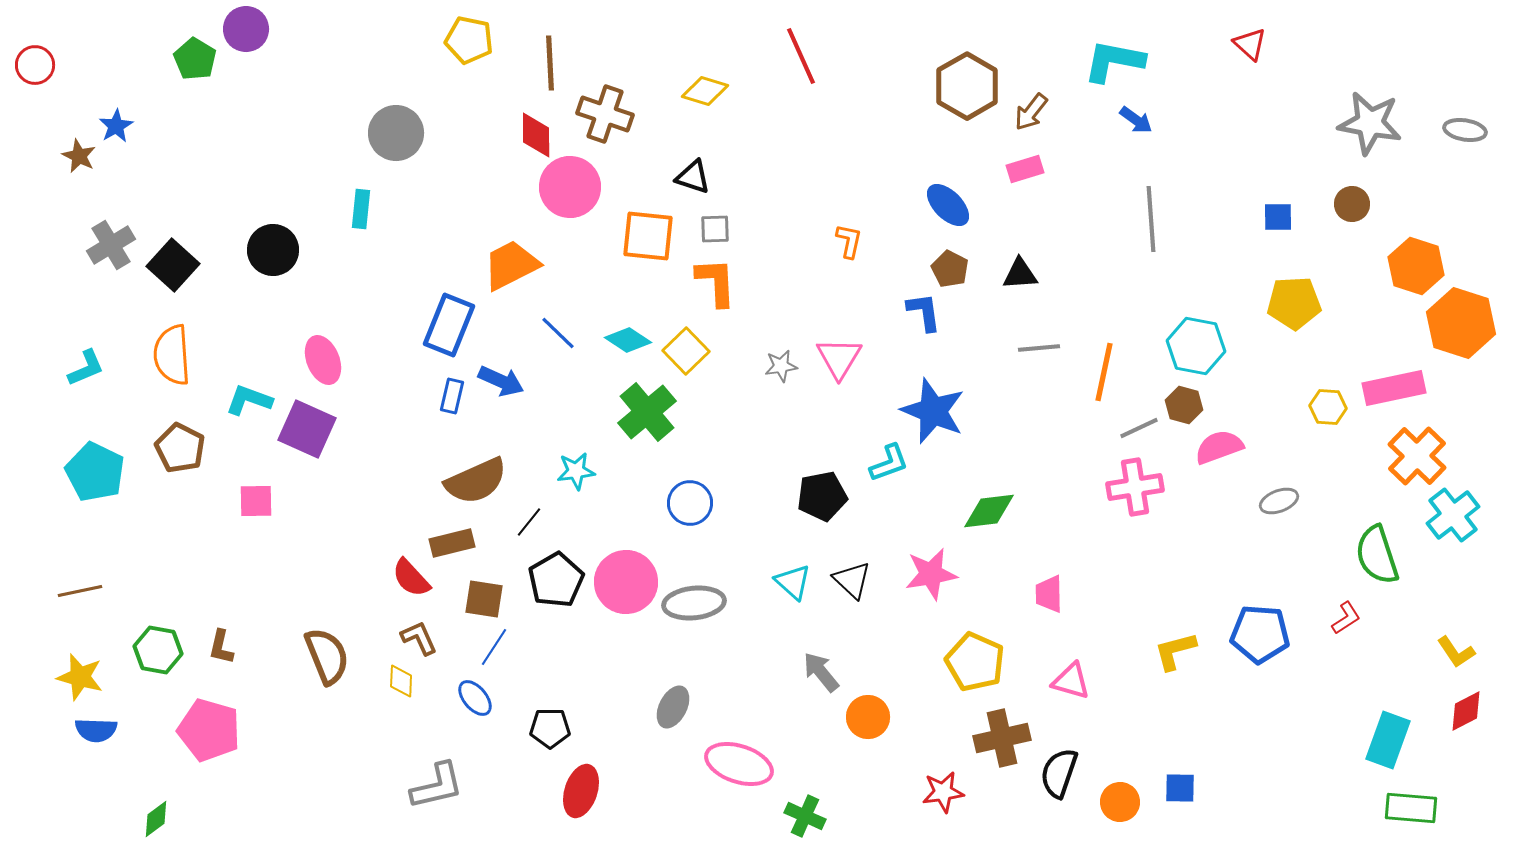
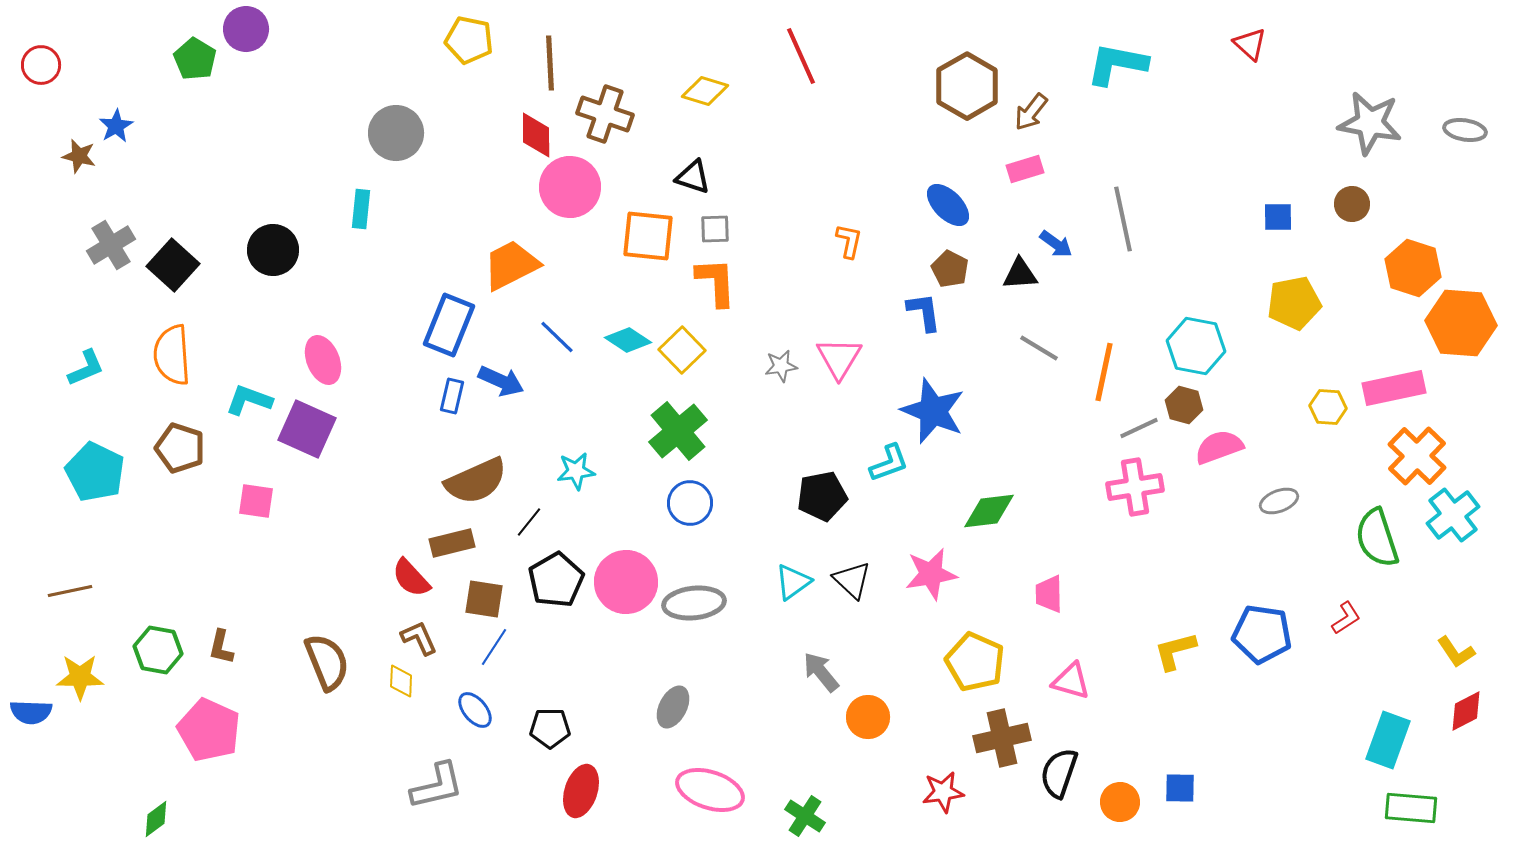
cyan L-shape at (1114, 61): moved 3 px right, 3 px down
red circle at (35, 65): moved 6 px right
blue arrow at (1136, 120): moved 80 px left, 124 px down
brown star at (79, 156): rotated 12 degrees counterclockwise
gray line at (1151, 219): moved 28 px left; rotated 8 degrees counterclockwise
orange hexagon at (1416, 266): moved 3 px left, 2 px down
yellow pentagon at (1294, 303): rotated 8 degrees counterclockwise
orange hexagon at (1461, 323): rotated 14 degrees counterclockwise
blue line at (558, 333): moved 1 px left, 4 px down
gray line at (1039, 348): rotated 36 degrees clockwise
yellow square at (686, 351): moved 4 px left, 1 px up
green cross at (647, 412): moved 31 px right, 19 px down
brown pentagon at (180, 448): rotated 9 degrees counterclockwise
pink square at (256, 501): rotated 9 degrees clockwise
green semicircle at (1377, 555): moved 17 px up
cyan triangle at (793, 582): rotated 42 degrees clockwise
brown line at (80, 591): moved 10 px left
blue pentagon at (1260, 634): moved 2 px right; rotated 4 degrees clockwise
brown semicircle at (327, 656): moved 6 px down
yellow star at (80, 677): rotated 15 degrees counterclockwise
blue ellipse at (475, 698): moved 12 px down
blue semicircle at (96, 730): moved 65 px left, 18 px up
pink pentagon at (209, 730): rotated 8 degrees clockwise
pink ellipse at (739, 764): moved 29 px left, 26 px down
green cross at (805, 816): rotated 9 degrees clockwise
